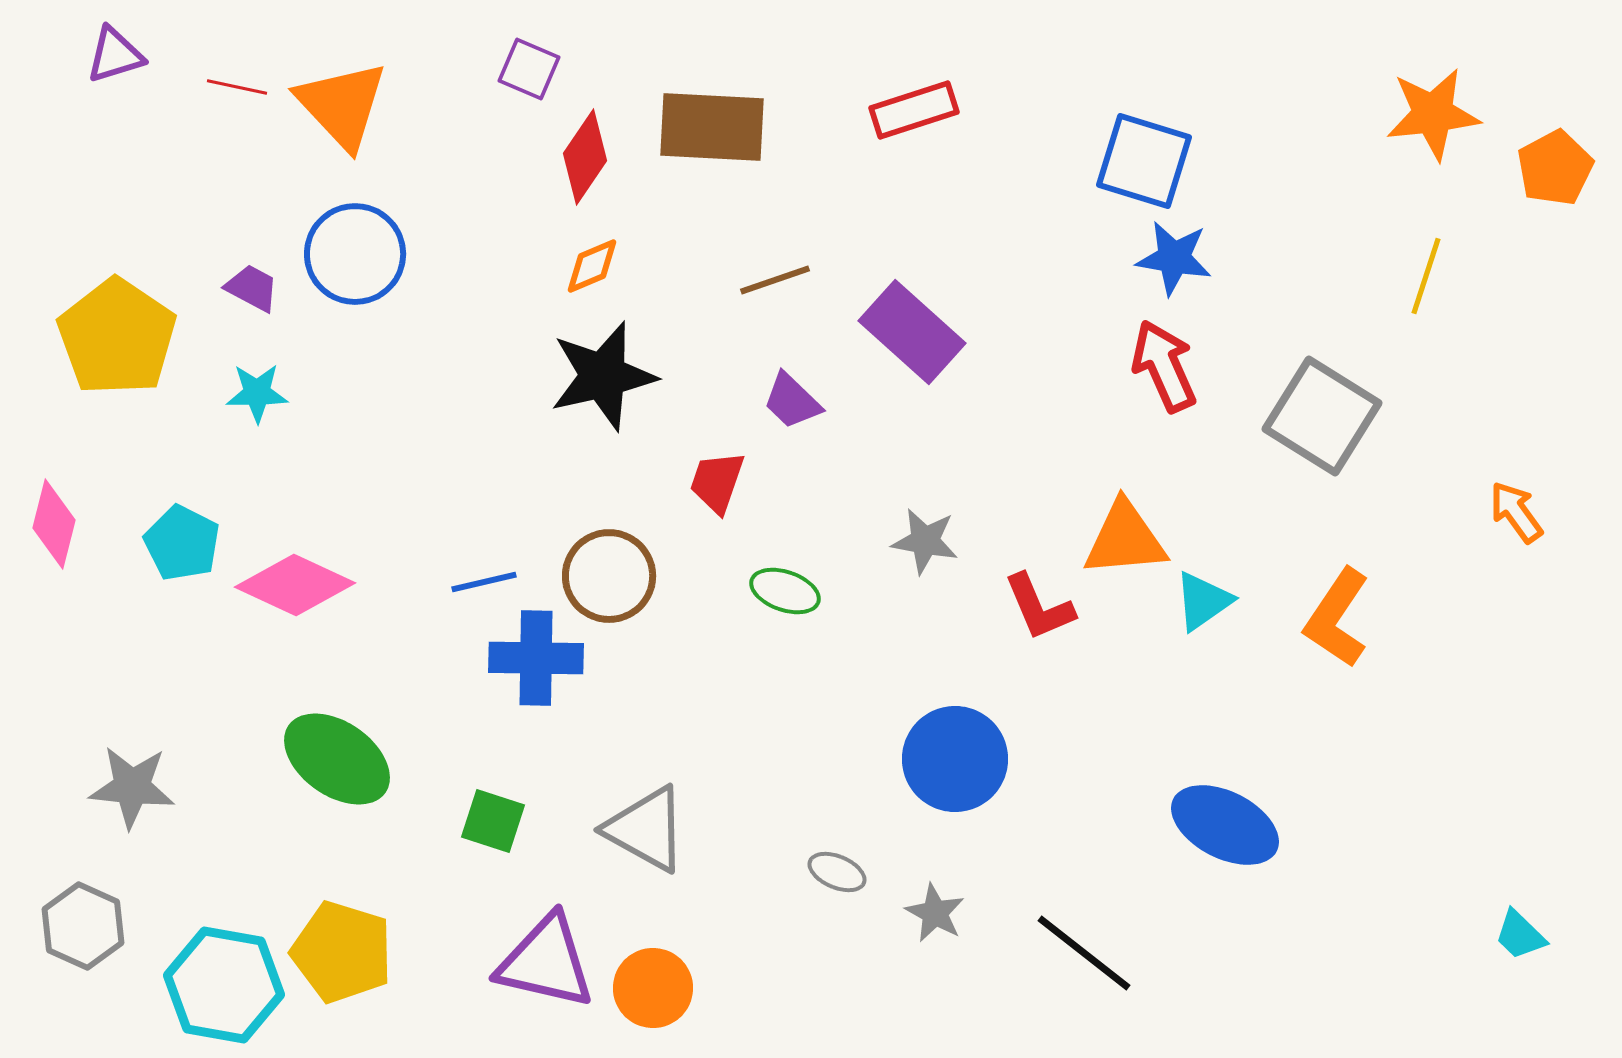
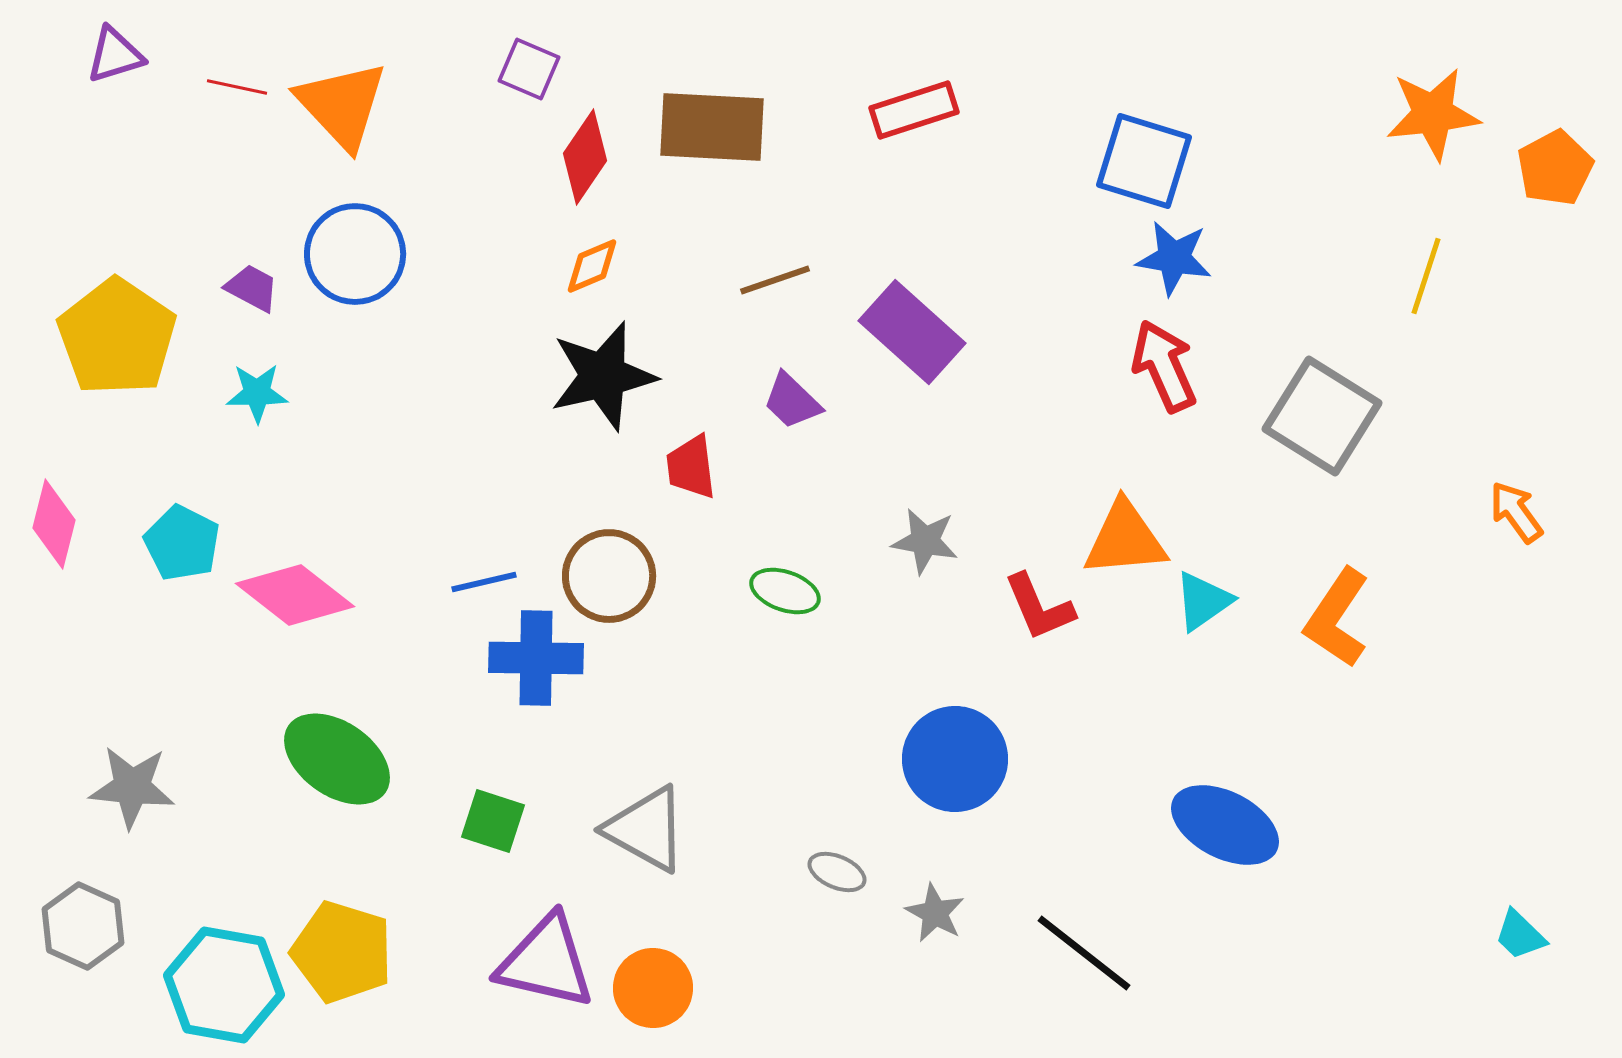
red trapezoid at (717, 482): moved 26 px left, 15 px up; rotated 26 degrees counterclockwise
pink diamond at (295, 585): moved 10 px down; rotated 13 degrees clockwise
